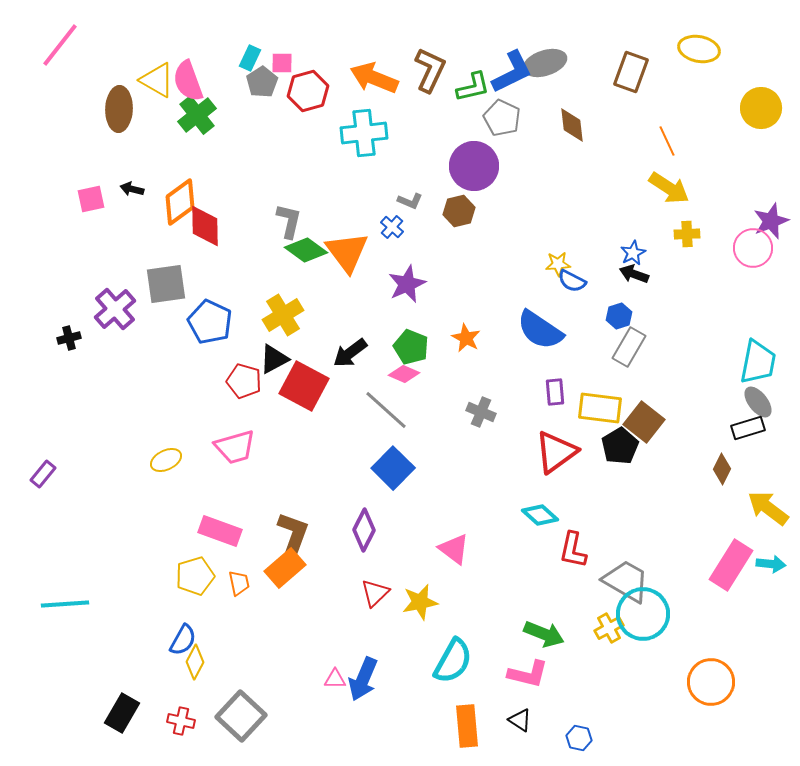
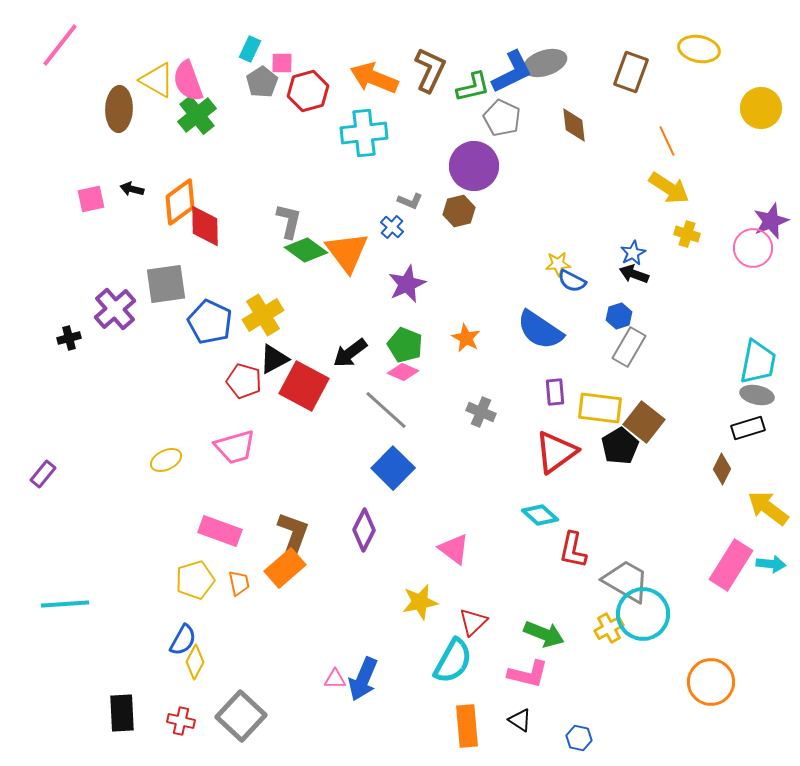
cyan rectangle at (250, 58): moved 9 px up
brown diamond at (572, 125): moved 2 px right
yellow cross at (687, 234): rotated 20 degrees clockwise
yellow cross at (283, 315): moved 20 px left
green pentagon at (411, 347): moved 6 px left, 2 px up
pink diamond at (404, 374): moved 1 px left, 2 px up
gray ellipse at (758, 402): moved 1 px left, 7 px up; rotated 40 degrees counterclockwise
yellow pentagon at (195, 576): moved 4 px down
red triangle at (375, 593): moved 98 px right, 29 px down
black rectangle at (122, 713): rotated 33 degrees counterclockwise
